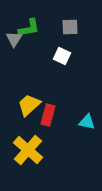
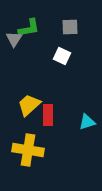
red rectangle: rotated 15 degrees counterclockwise
cyan triangle: rotated 30 degrees counterclockwise
yellow cross: rotated 32 degrees counterclockwise
